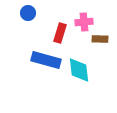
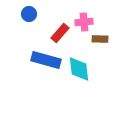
blue circle: moved 1 px right, 1 px down
red rectangle: rotated 24 degrees clockwise
cyan diamond: moved 1 px up
